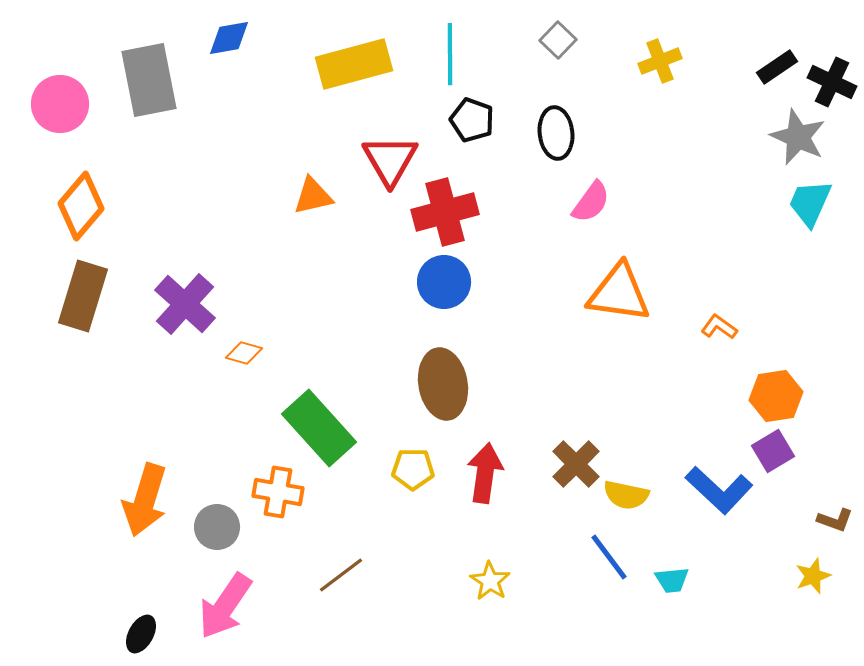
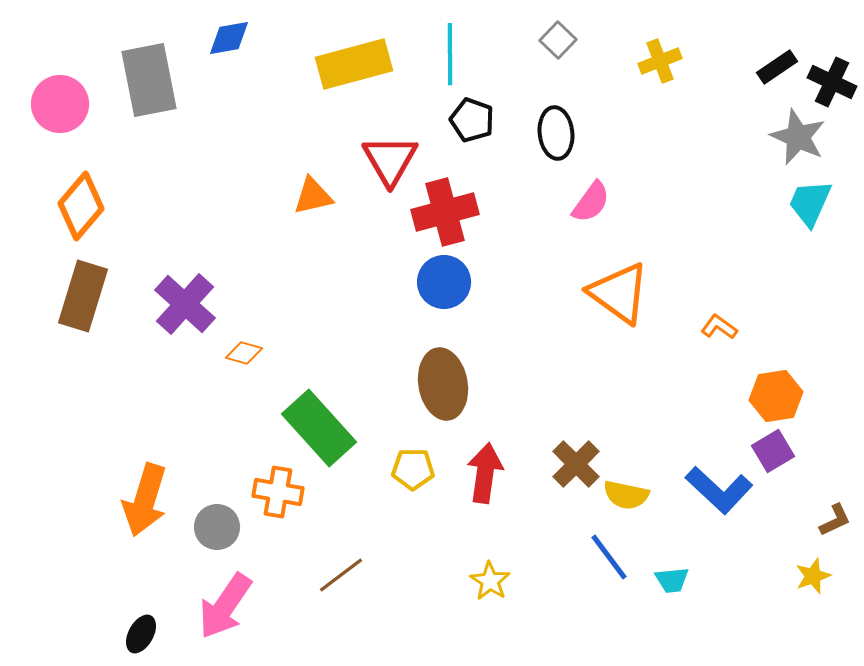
orange triangle at (619, 293): rotated 28 degrees clockwise
brown L-shape at (835, 520): rotated 45 degrees counterclockwise
